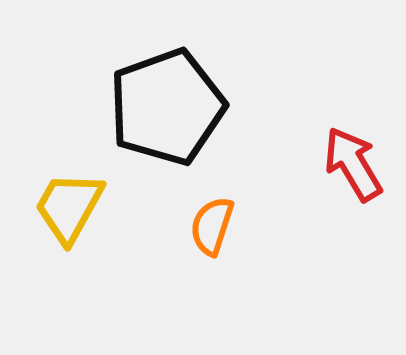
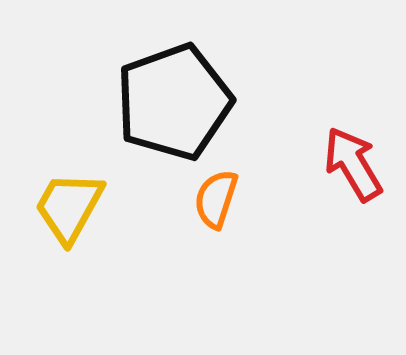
black pentagon: moved 7 px right, 5 px up
orange semicircle: moved 4 px right, 27 px up
